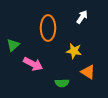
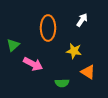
white arrow: moved 3 px down
